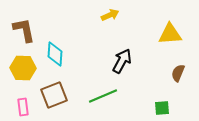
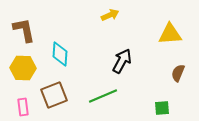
cyan diamond: moved 5 px right
